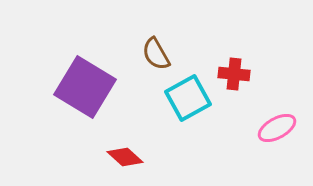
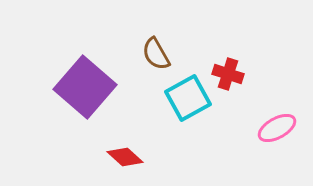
red cross: moved 6 px left; rotated 12 degrees clockwise
purple square: rotated 10 degrees clockwise
